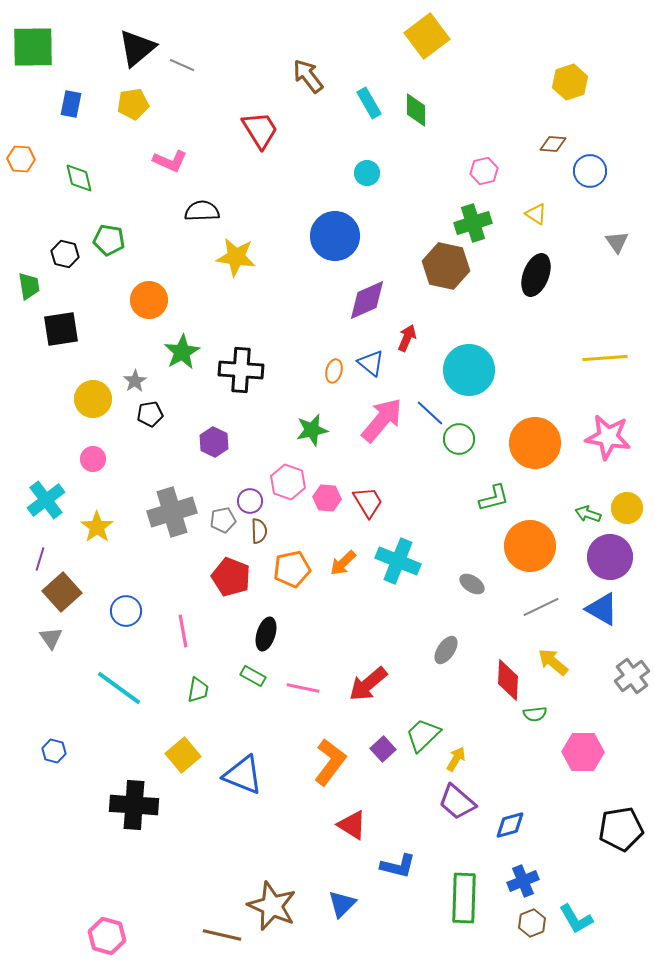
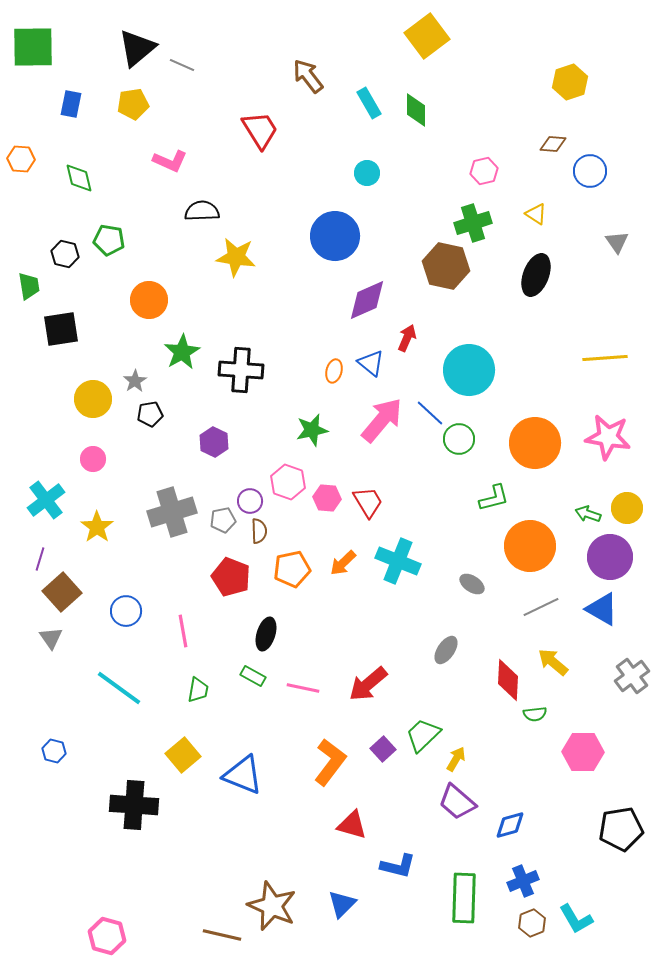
red triangle at (352, 825): rotated 16 degrees counterclockwise
